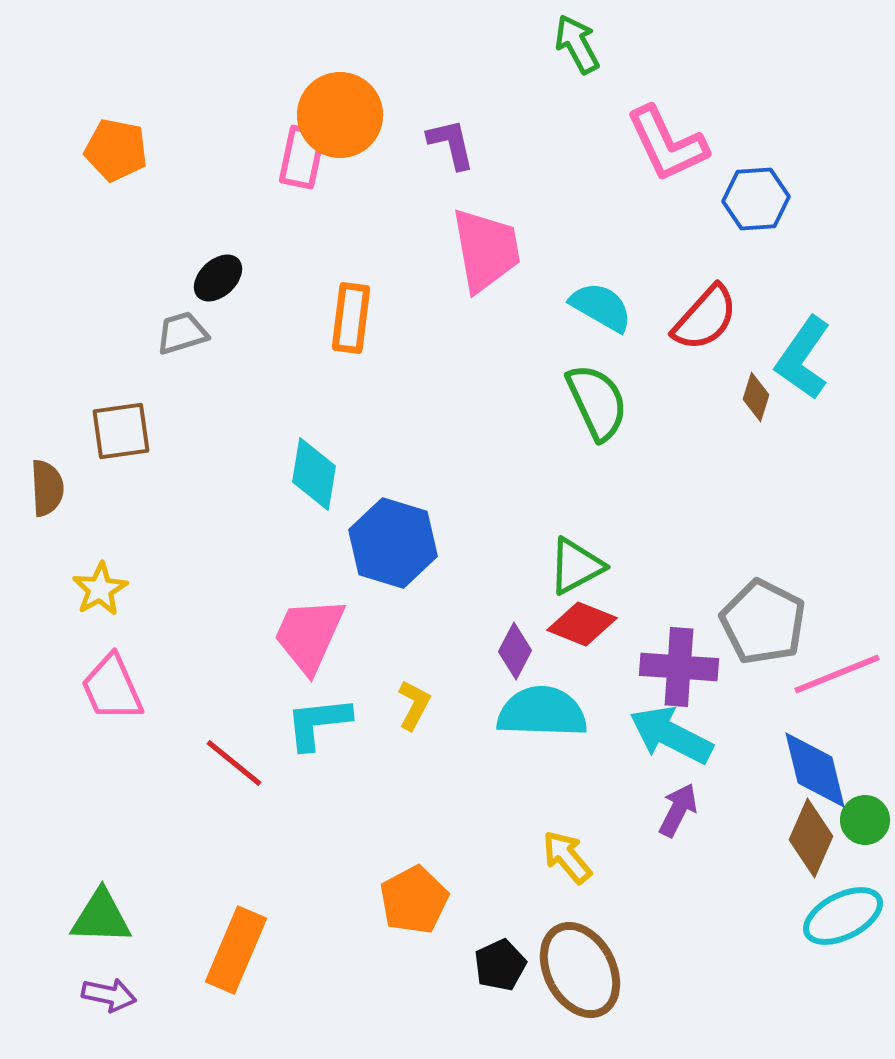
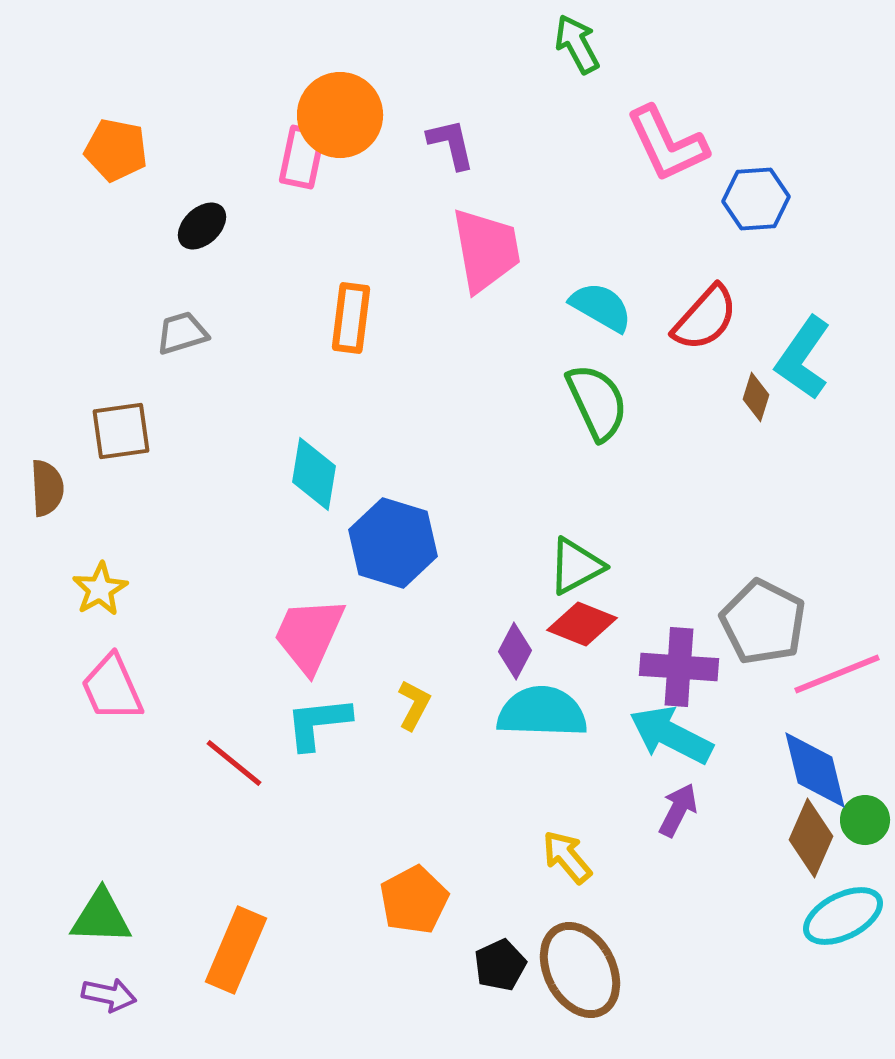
black ellipse at (218, 278): moved 16 px left, 52 px up
